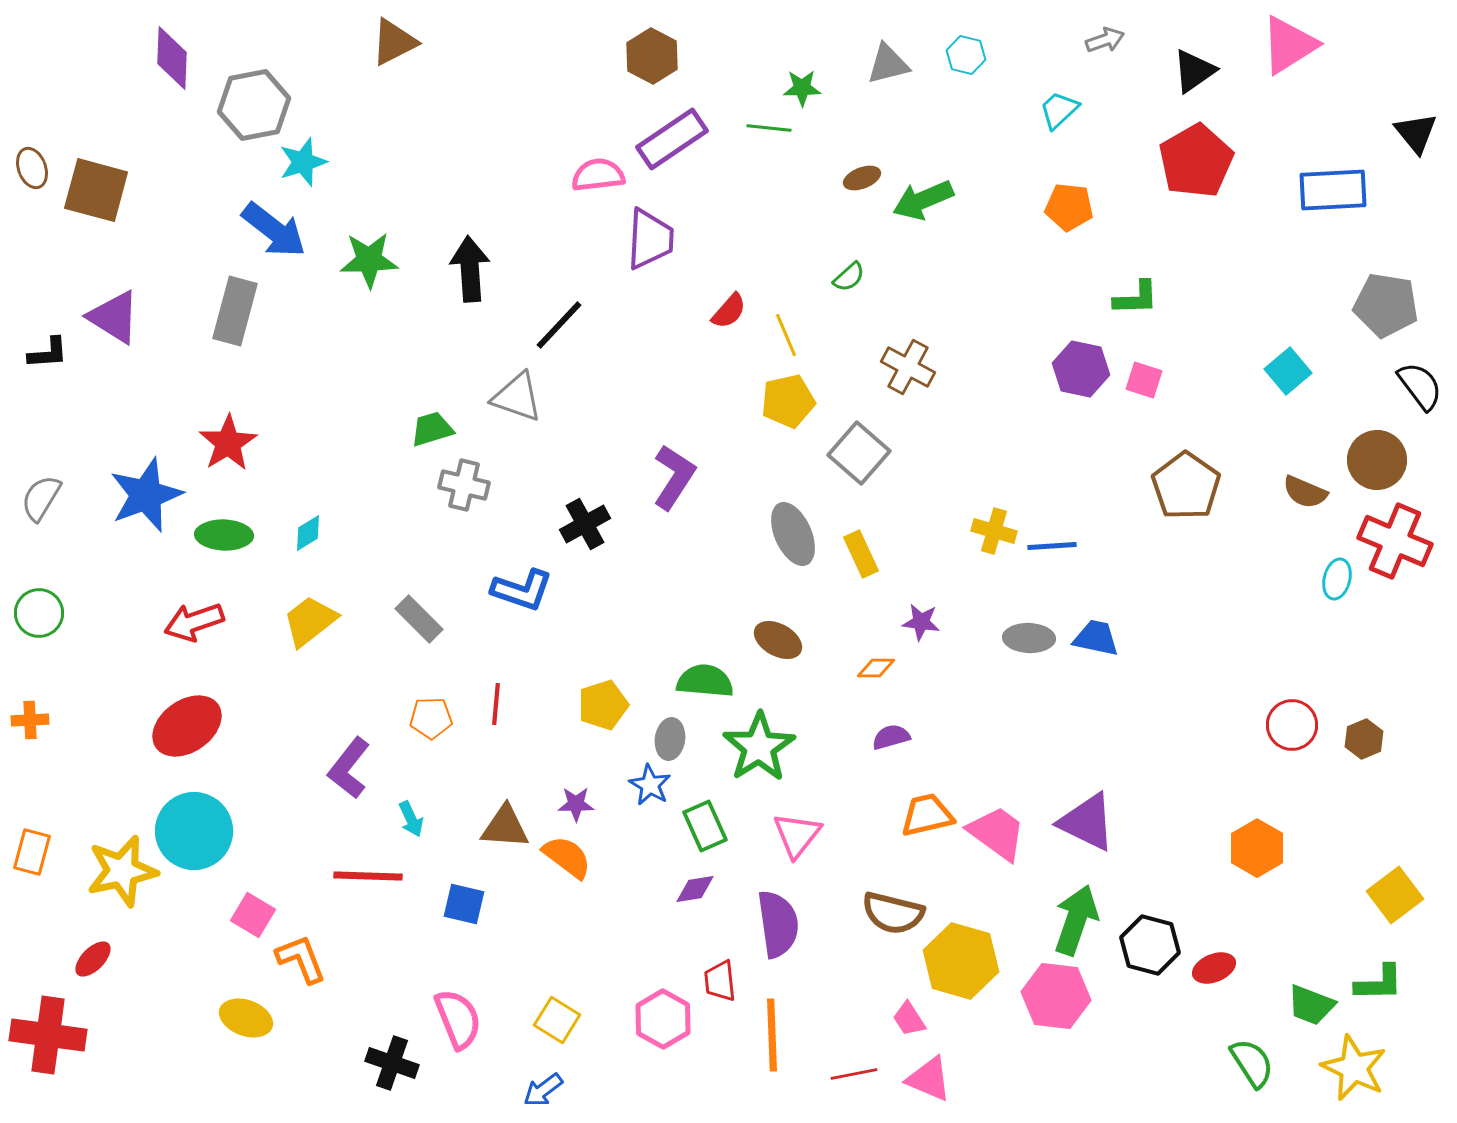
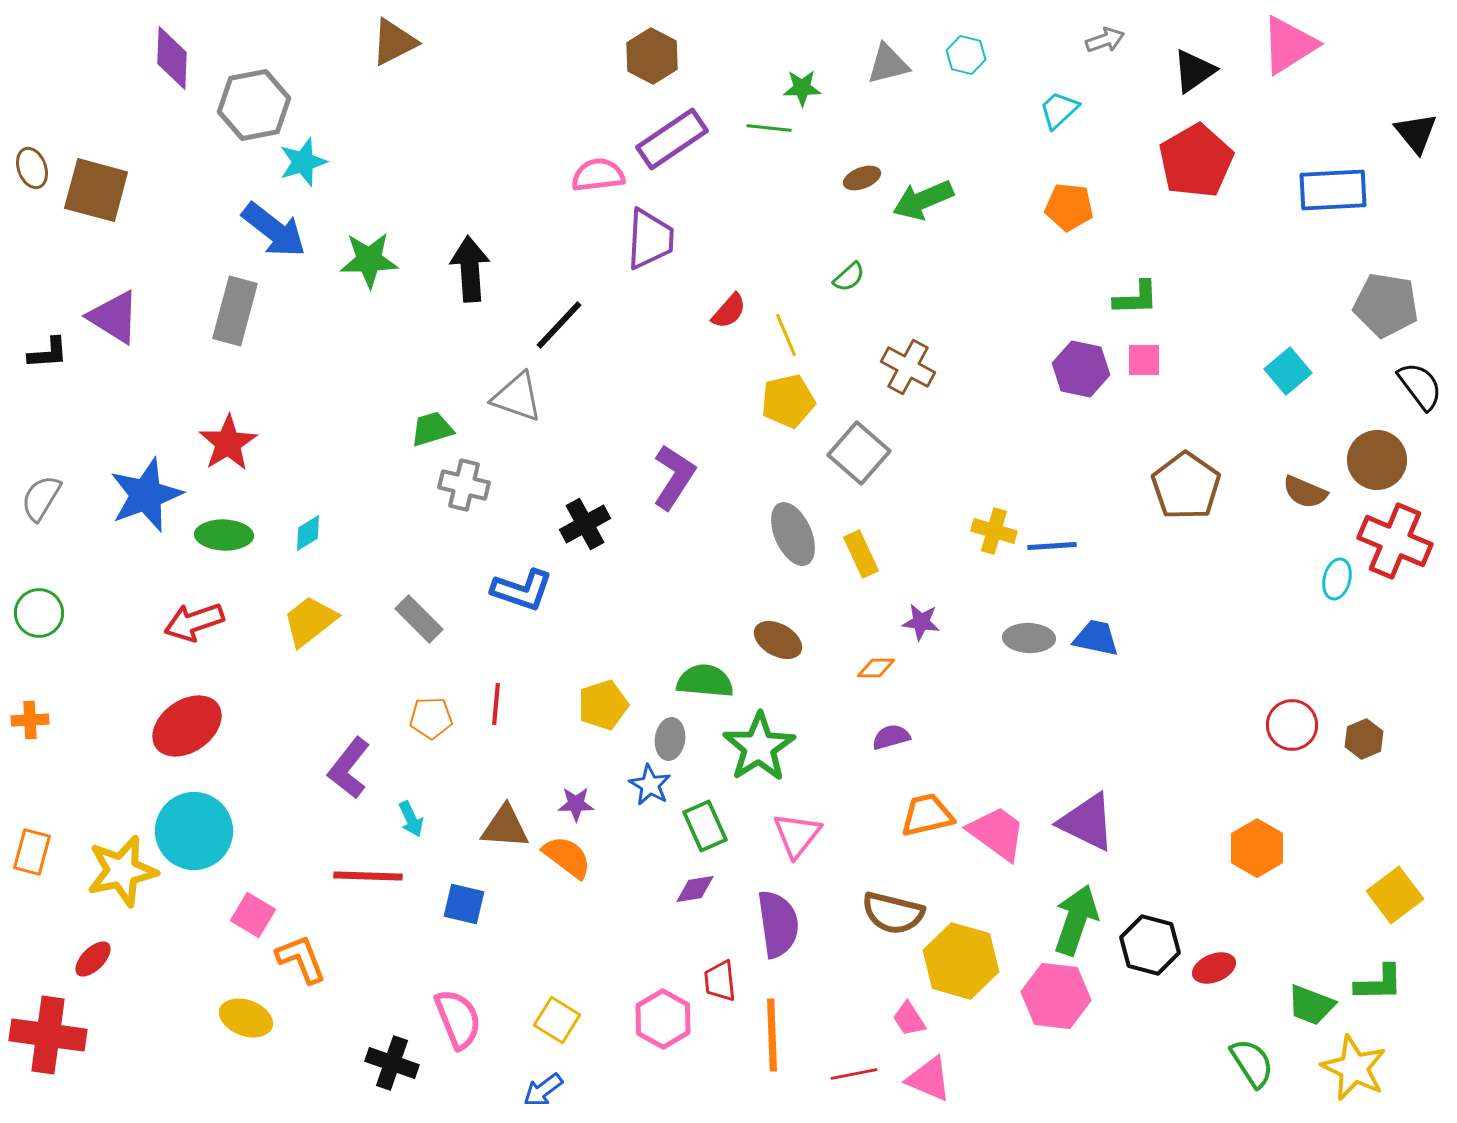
pink square at (1144, 380): moved 20 px up; rotated 18 degrees counterclockwise
